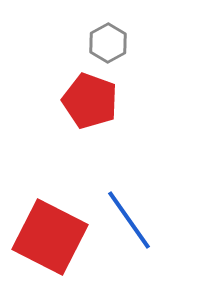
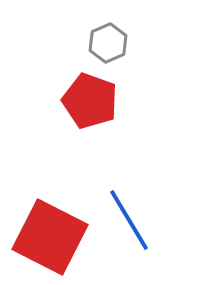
gray hexagon: rotated 6 degrees clockwise
blue line: rotated 4 degrees clockwise
